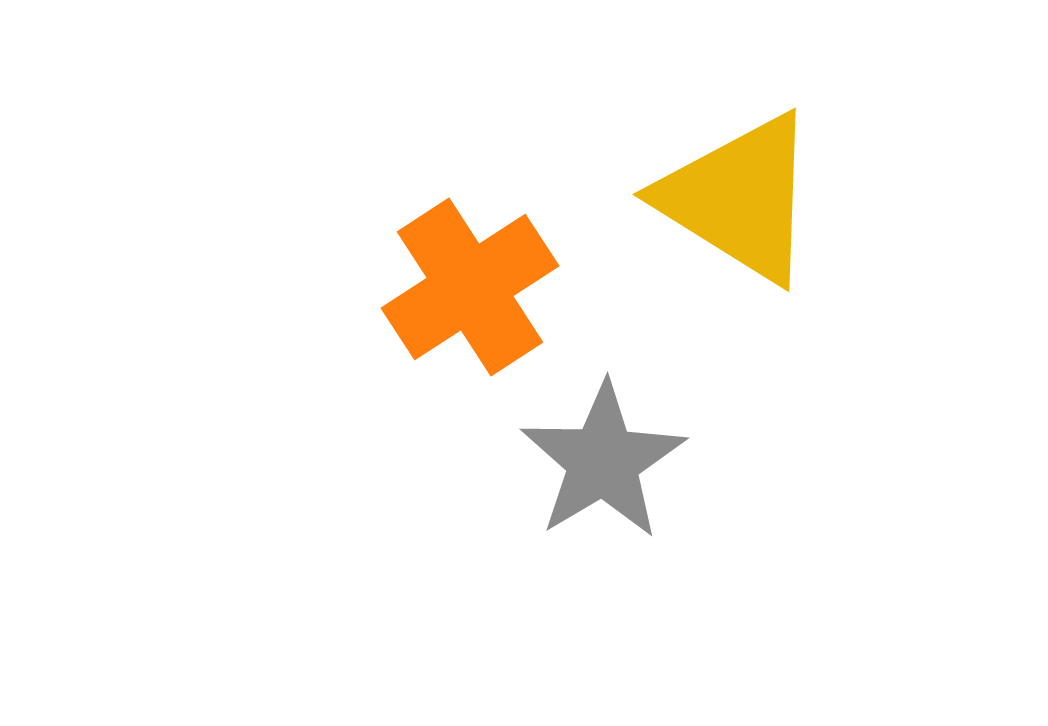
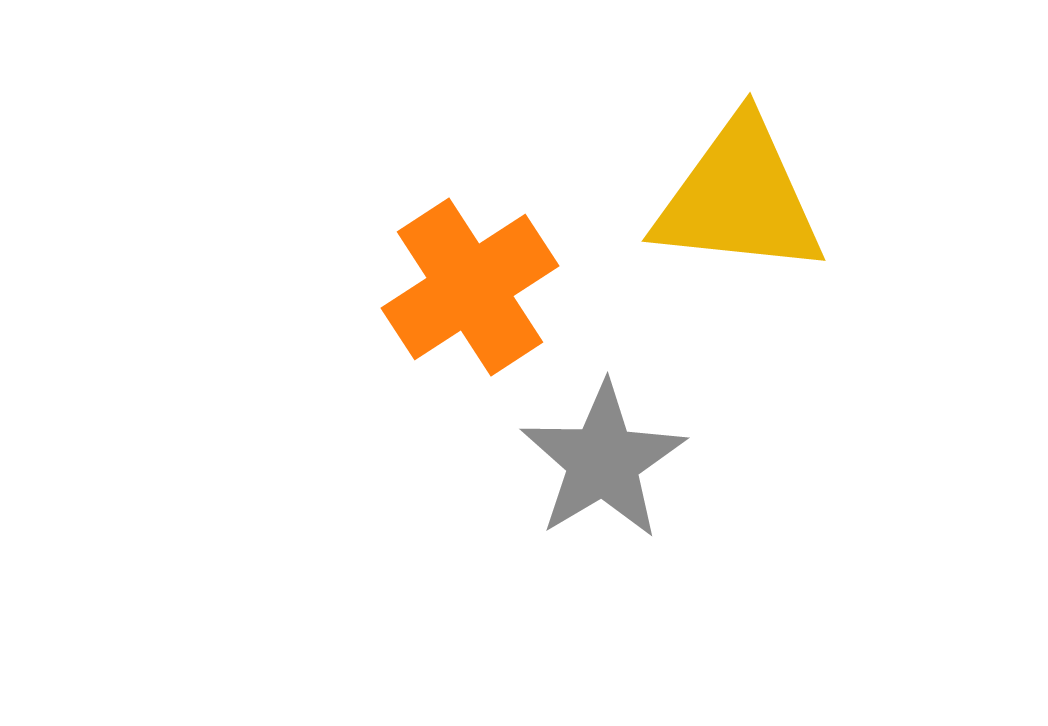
yellow triangle: rotated 26 degrees counterclockwise
